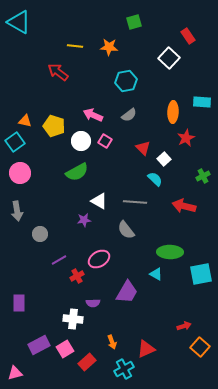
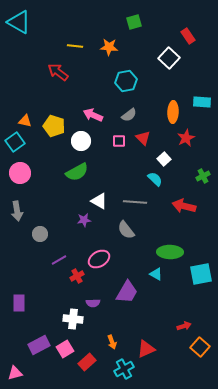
pink square at (105, 141): moved 14 px right; rotated 32 degrees counterclockwise
red triangle at (143, 148): moved 10 px up
